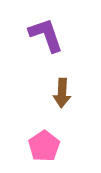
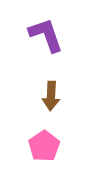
brown arrow: moved 11 px left, 3 px down
